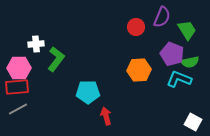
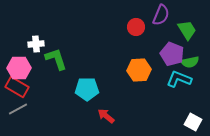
purple semicircle: moved 1 px left, 2 px up
green L-shape: rotated 55 degrees counterclockwise
red rectangle: rotated 35 degrees clockwise
cyan pentagon: moved 1 px left, 3 px up
red arrow: rotated 36 degrees counterclockwise
